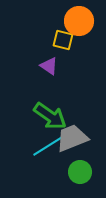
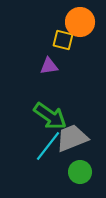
orange circle: moved 1 px right, 1 px down
purple triangle: rotated 42 degrees counterclockwise
cyan line: rotated 20 degrees counterclockwise
